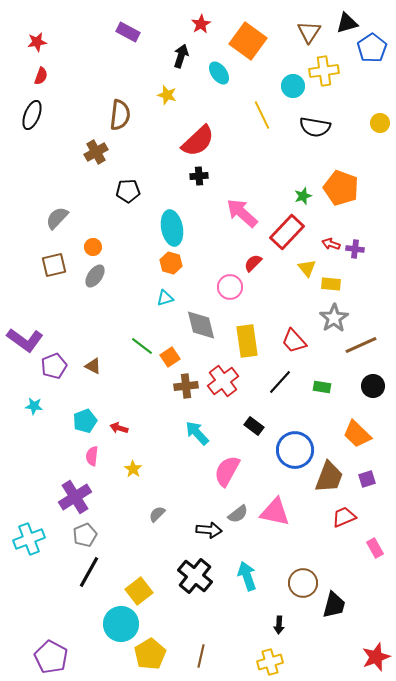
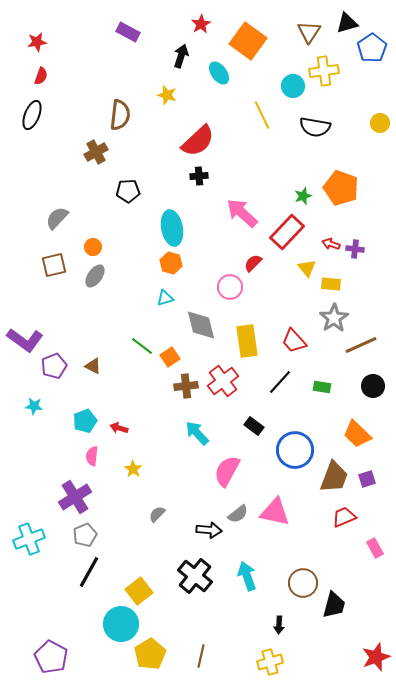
brown trapezoid at (329, 477): moved 5 px right
